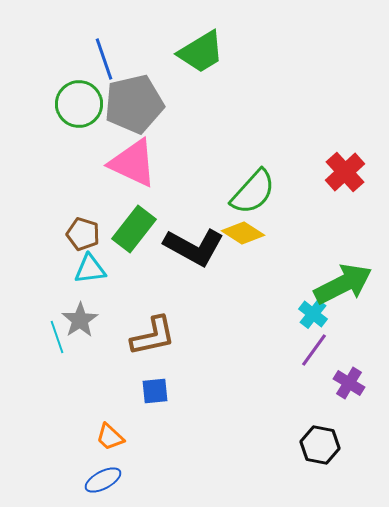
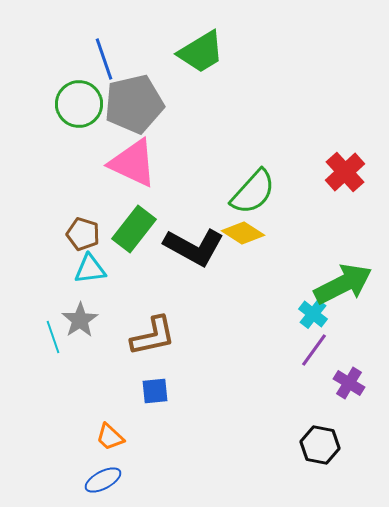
cyan line: moved 4 px left
